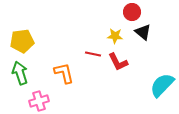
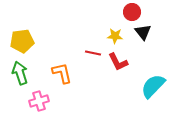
black triangle: rotated 12 degrees clockwise
red line: moved 1 px up
orange L-shape: moved 2 px left
cyan semicircle: moved 9 px left, 1 px down
